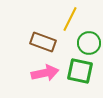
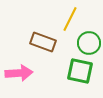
pink arrow: moved 26 px left; rotated 8 degrees clockwise
